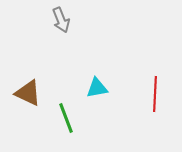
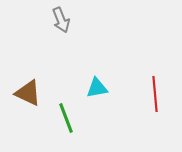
red line: rotated 8 degrees counterclockwise
